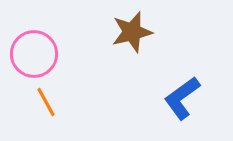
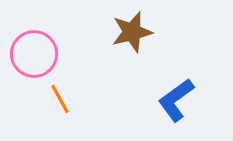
blue L-shape: moved 6 px left, 2 px down
orange line: moved 14 px right, 3 px up
